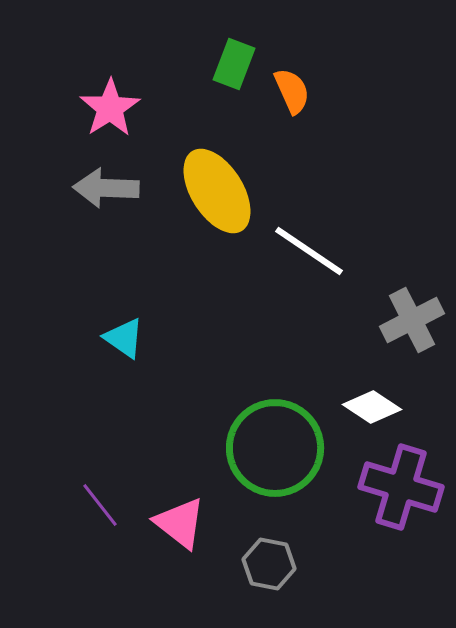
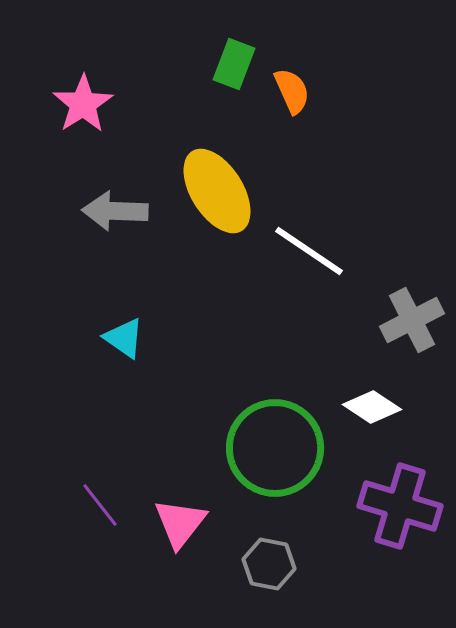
pink star: moved 27 px left, 4 px up
gray arrow: moved 9 px right, 23 px down
purple cross: moved 1 px left, 19 px down
pink triangle: rotated 30 degrees clockwise
